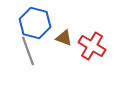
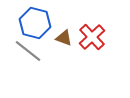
red cross: moved 9 px up; rotated 16 degrees clockwise
gray line: rotated 32 degrees counterclockwise
